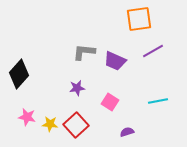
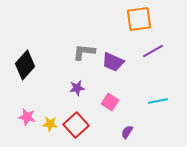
purple trapezoid: moved 2 px left, 1 px down
black diamond: moved 6 px right, 9 px up
purple semicircle: rotated 40 degrees counterclockwise
